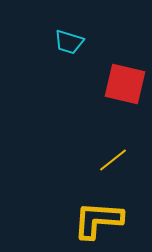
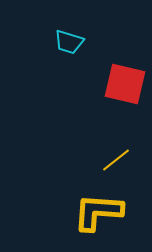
yellow line: moved 3 px right
yellow L-shape: moved 8 px up
